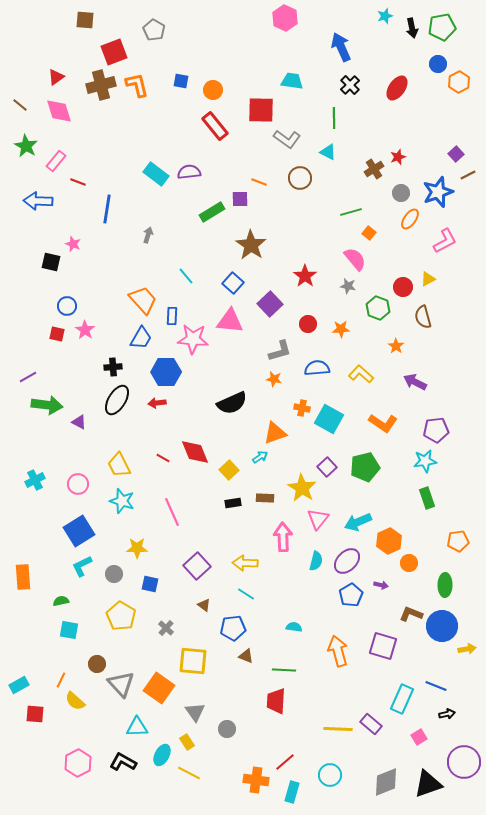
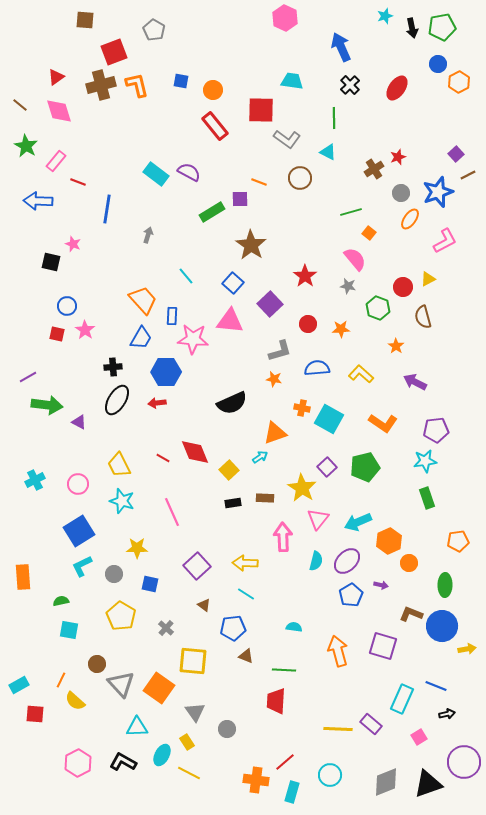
purple semicircle at (189, 172): rotated 35 degrees clockwise
